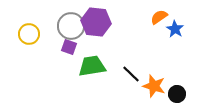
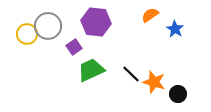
orange semicircle: moved 9 px left, 2 px up
gray circle: moved 23 px left
yellow circle: moved 2 px left
purple square: moved 5 px right; rotated 35 degrees clockwise
green trapezoid: moved 1 px left, 4 px down; rotated 16 degrees counterclockwise
orange star: moved 4 px up
black circle: moved 1 px right
